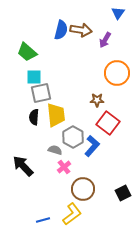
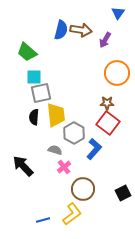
brown star: moved 10 px right, 3 px down
gray hexagon: moved 1 px right, 4 px up
blue L-shape: moved 2 px right, 3 px down
